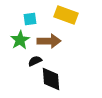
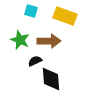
yellow rectangle: moved 1 px left, 1 px down
cyan square: moved 1 px right, 8 px up; rotated 24 degrees clockwise
green star: rotated 18 degrees counterclockwise
